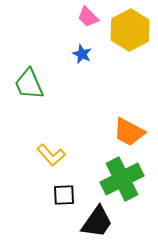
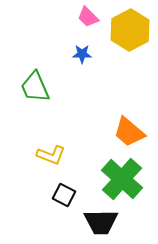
blue star: rotated 24 degrees counterclockwise
green trapezoid: moved 6 px right, 3 px down
orange trapezoid: rotated 12 degrees clockwise
yellow L-shape: rotated 28 degrees counterclockwise
green cross: rotated 21 degrees counterclockwise
black square: rotated 30 degrees clockwise
black trapezoid: moved 4 px right; rotated 54 degrees clockwise
